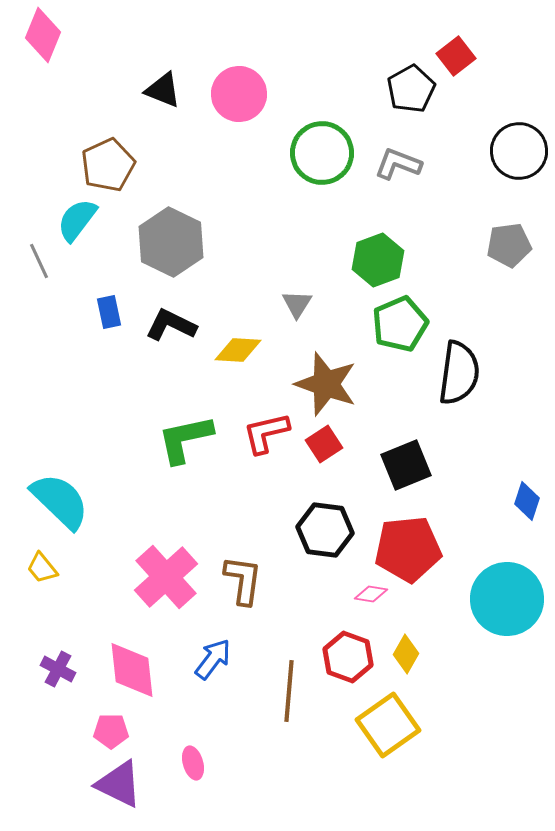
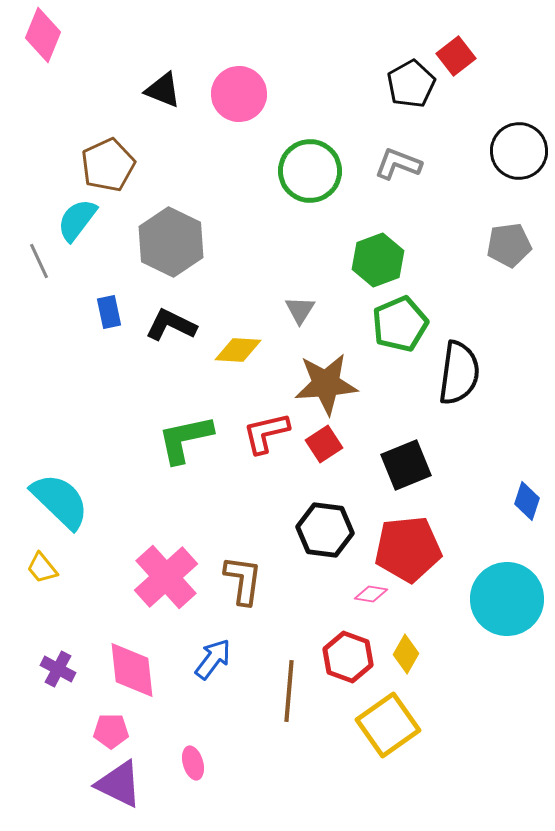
black pentagon at (411, 89): moved 5 px up
green circle at (322, 153): moved 12 px left, 18 px down
gray triangle at (297, 304): moved 3 px right, 6 px down
brown star at (326, 384): rotated 24 degrees counterclockwise
